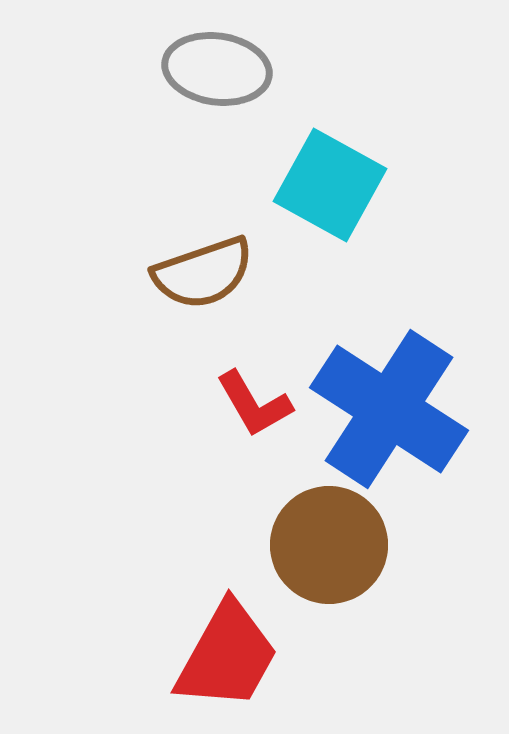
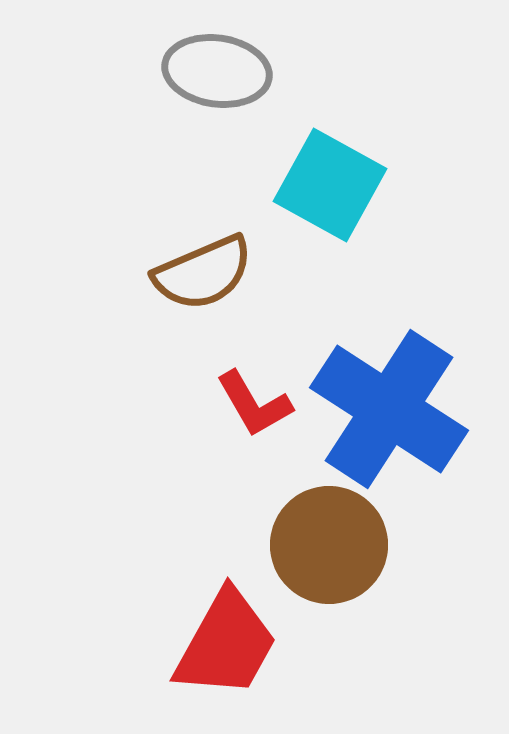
gray ellipse: moved 2 px down
brown semicircle: rotated 4 degrees counterclockwise
red trapezoid: moved 1 px left, 12 px up
